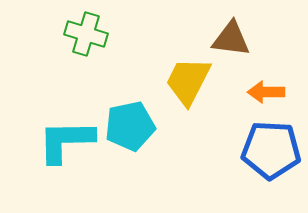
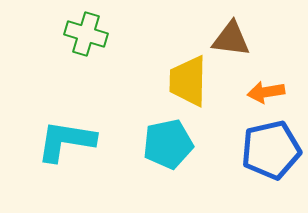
yellow trapezoid: rotated 26 degrees counterclockwise
orange arrow: rotated 9 degrees counterclockwise
cyan pentagon: moved 38 px right, 18 px down
cyan L-shape: rotated 10 degrees clockwise
blue pentagon: rotated 16 degrees counterclockwise
